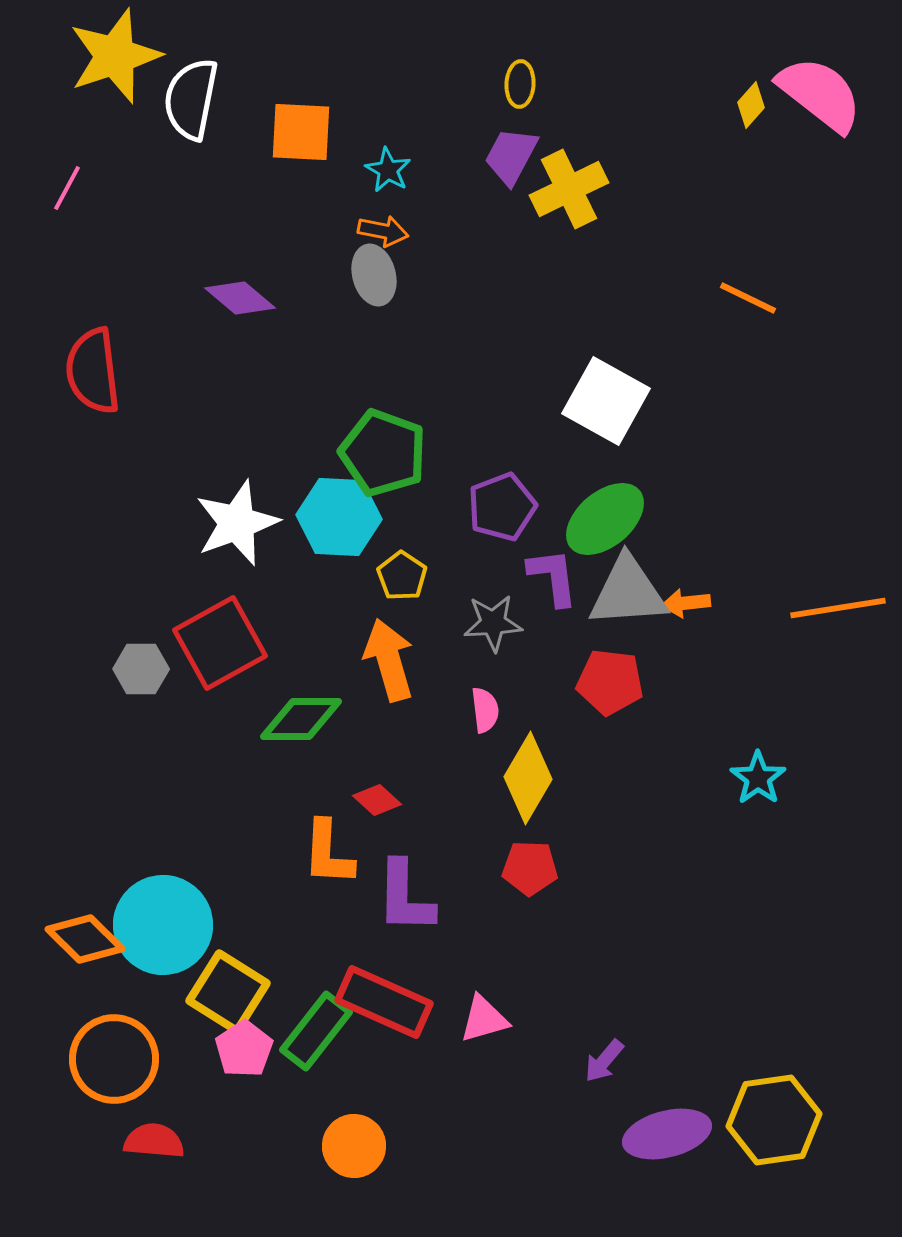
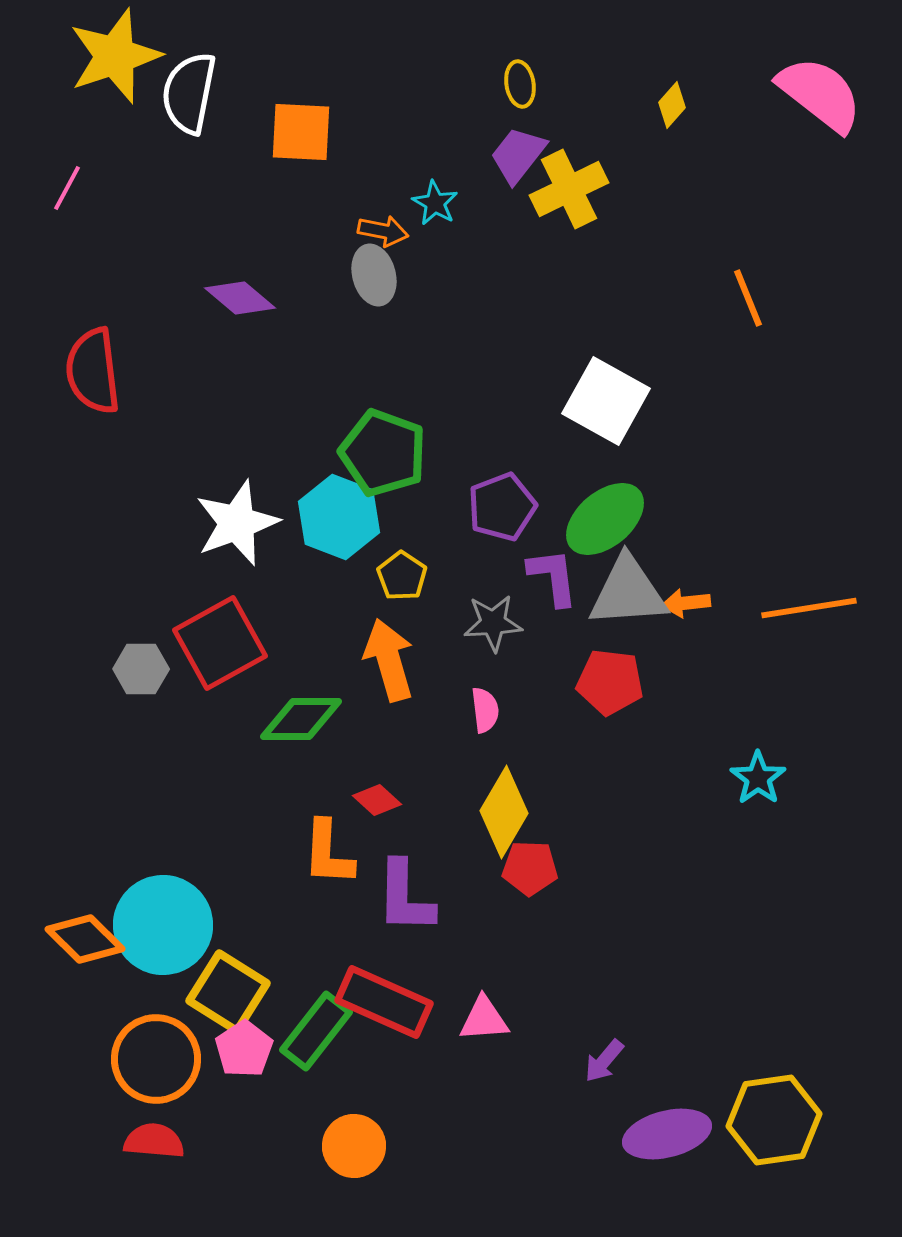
yellow ellipse at (520, 84): rotated 12 degrees counterclockwise
white semicircle at (191, 99): moved 2 px left, 6 px up
yellow diamond at (751, 105): moved 79 px left
purple trapezoid at (511, 156): moved 7 px right, 1 px up; rotated 10 degrees clockwise
cyan star at (388, 170): moved 47 px right, 33 px down
orange line at (748, 298): rotated 42 degrees clockwise
cyan hexagon at (339, 517): rotated 18 degrees clockwise
orange line at (838, 608): moved 29 px left
yellow diamond at (528, 778): moved 24 px left, 34 px down
pink triangle at (484, 1019): rotated 12 degrees clockwise
orange circle at (114, 1059): moved 42 px right
